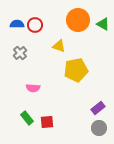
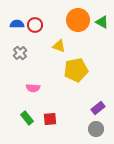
green triangle: moved 1 px left, 2 px up
red square: moved 3 px right, 3 px up
gray circle: moved 3 px left, 1 px down
